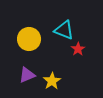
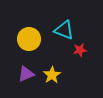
red star: moved 2 px right, 1 px down; rotated 24 degrees clockwise
purple triangle: moved 1 px left, 1 px up
yellow star: moved 6 px up
